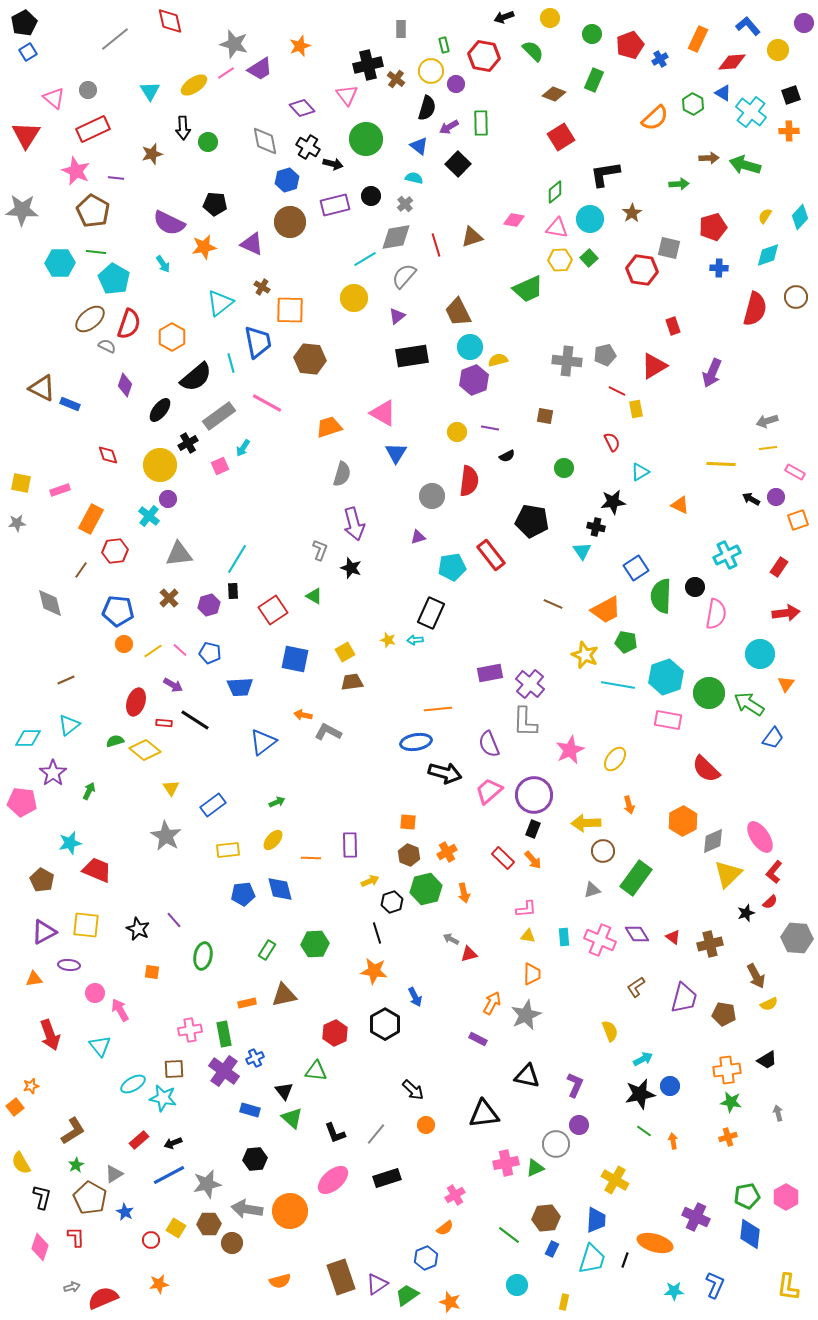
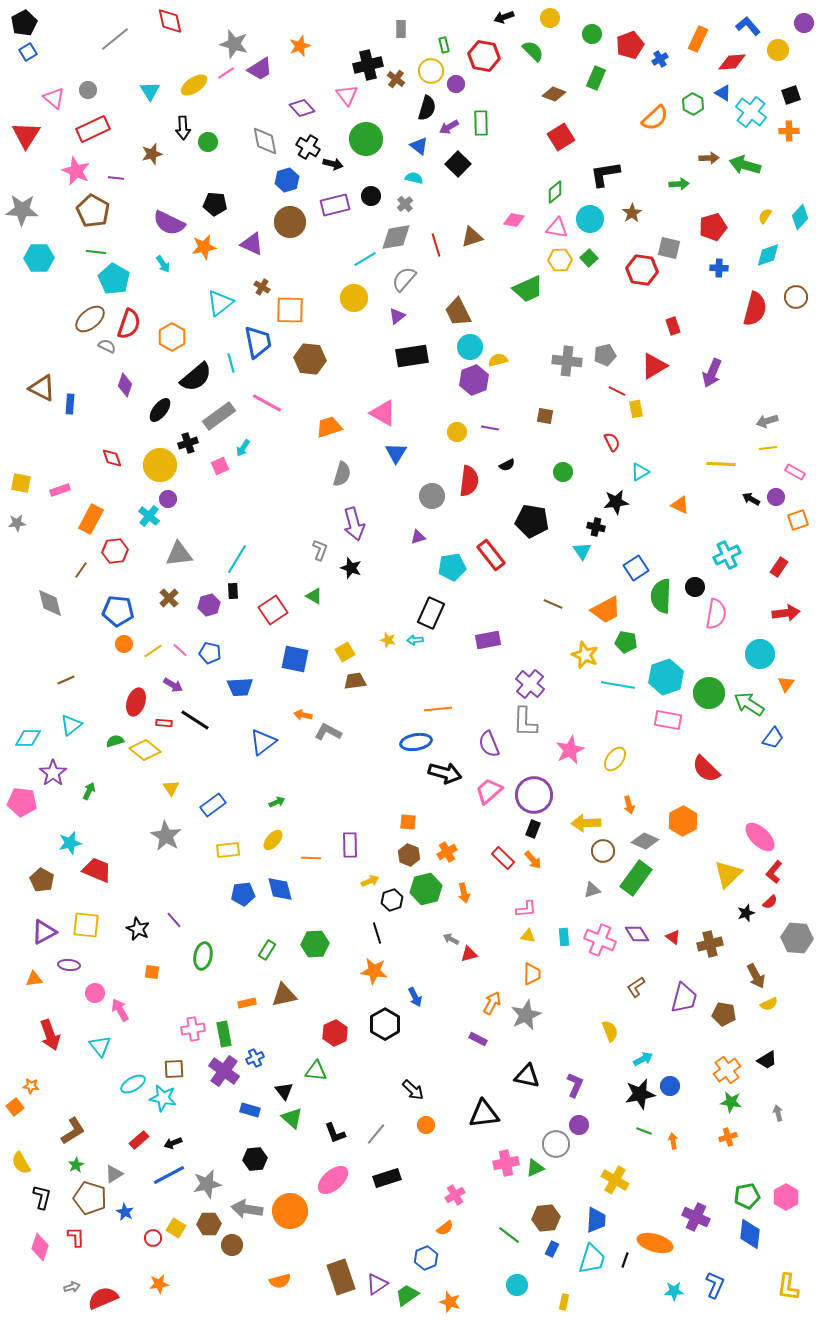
green rectangle at (594, 80): moved 2 px right, 2 px up
cyan hexagon at (60, 263): moved 21 px left, 5 px up
gray semicircle at (404, 276): moved 3 px down
blue rectangle at (70, 404): rotated 72 degrees clockwise
black cross at (188, 443): rotated 12 degrees clockwise
red diamond at (108, 455): moved 4 px right, 3 px down
black semicircle at (507, 456): moved 9 px down
green circle at (564, 468): moved 1 px left, 4 px down
black star at (613, 502): moved 3 px right
purple rectangle at (490, 673): moved 2 px left, 33 px up
brown trapezoid at (352, 682): moved 3 px right, 1 px up
cyan triangle at (69, 725): moved 2 px right
pink ellipse at (760, 837): rotated 12 degrees counterclockwise
gray diamond at (713, 841): moved 68 px left; rotated 48 degrees clockwise
black hexagon at (392, 902): moved 2 px up
pink cross at (190, 1030): moved 3 px right, 1 px up
orange cross at (727, 1070): rotated 28 degrees counterclockwise
orange star at (31, 1086): rotated 21 degrees clockwise
green line at (644, 1131): rotated 14 degrees counterclockwise
brown pentagon at (90, 1198): rotated 12 degrees counterclockwise
red circle at (151, 1240): moved 2 px right, 2 px up
brown circle at (232, 1243): moved 2 px down
